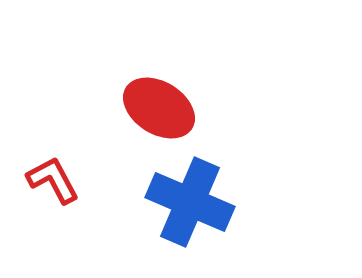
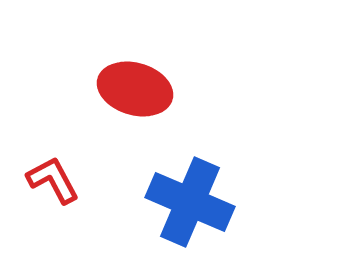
red ellipse: moved 24 px left, 19 px up; rotated 16 degrees counterclockwise
